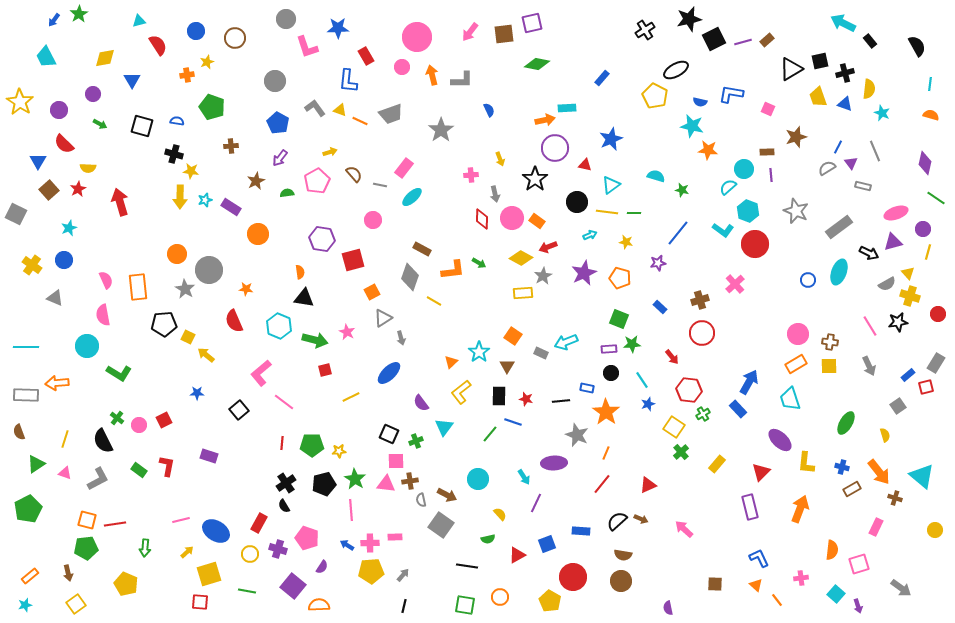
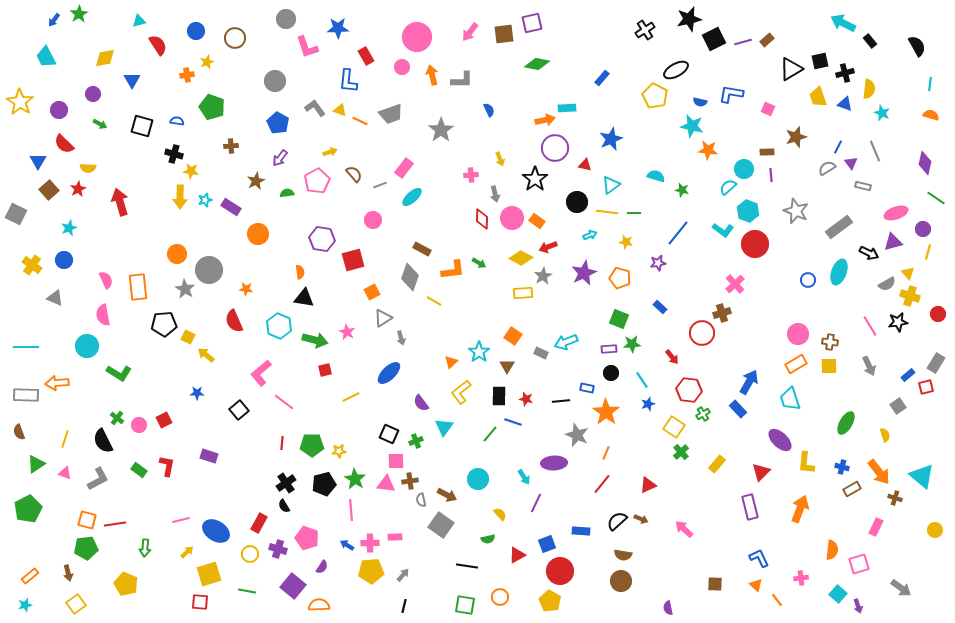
gray line at (380, 185): rotated 32 degrees counterclockwise
brown cross at (700, 300): moved 22 px right, 13 px down
red circle at (573, 577): moved 13 px left, 6 px up
cyan square at (836, 594): moved 2 px right
